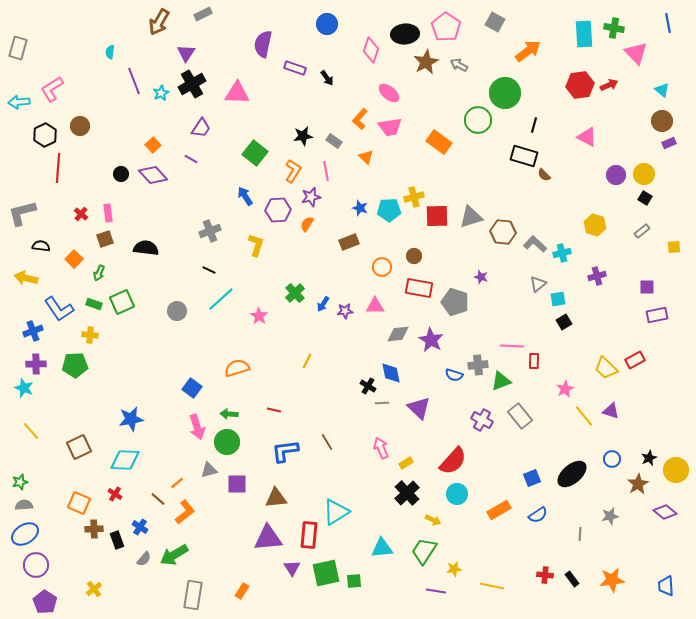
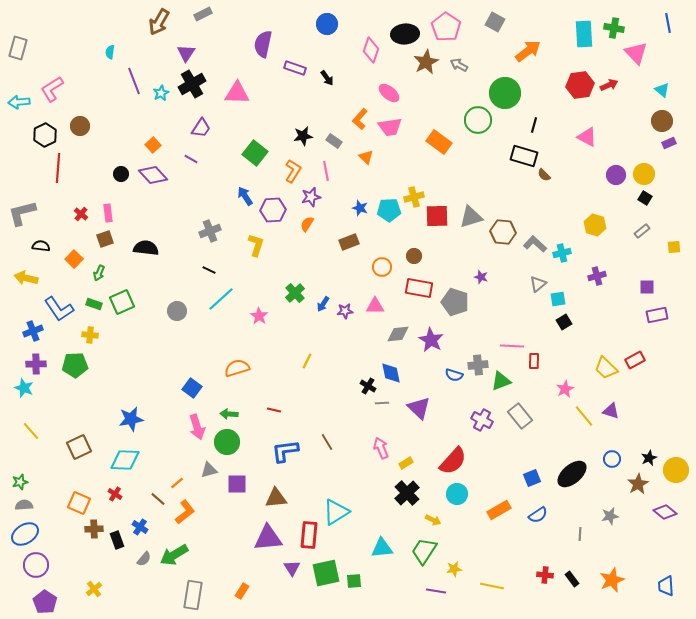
purple hexagon at (278, 210): moved 5 px left
orange star at (612, 580): rotated 15 degrees counterclockwise
